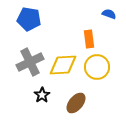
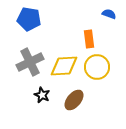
yellow diamond: moved 1 px right, 1 px down
black star: rotated 14 degrees counterclockwise
brown ellipse: moved 2 px left, 3 px up
